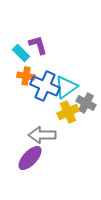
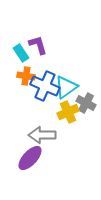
cyan rectangle: rotated 12 degrees clockwise
